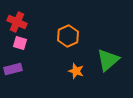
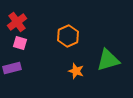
red cross: rotated 30 degrees clockwise
green triangle: rotated 25 degrees clockwise
purple rectangle: moved 1 px left, 1 px up
